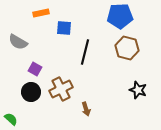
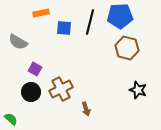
black line: moved 5 px right, 30 px up
